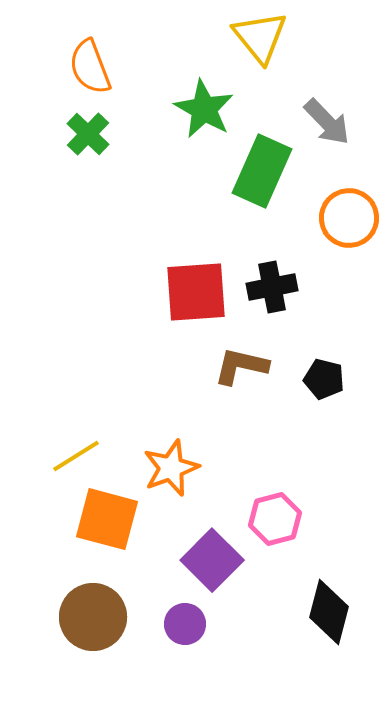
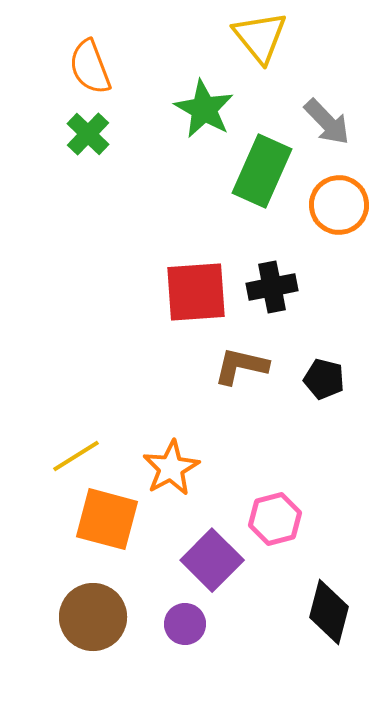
orange circle: moved 10 px left, 13 px up
orange star: rotated 8 degrees counterclockwise
